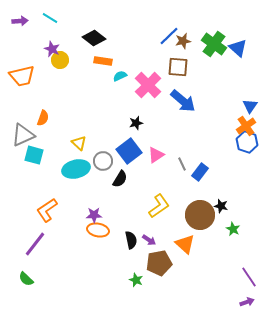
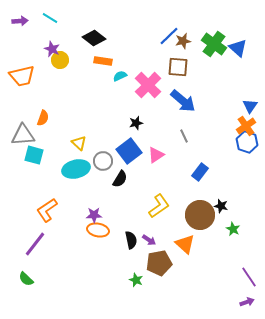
gray triangle at (23, 135): rotated 20 degrees clockwise
gray line at (182, 164): moved 2 px right, 28 px up
